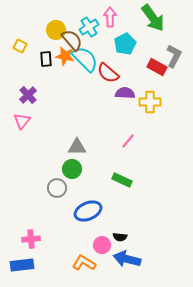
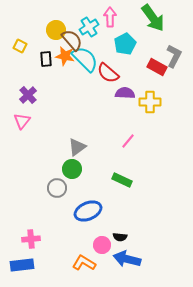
gray triangle: rotated 36 degrees counterclockwise
